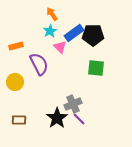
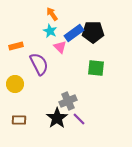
cyan star: rotated 16 degrees counterclockwise
black pentagon: moved 3 px up
yellow circle: moved 2 px down
gray cross: moved 5 px left, 3 px up
